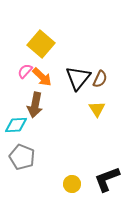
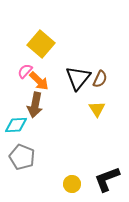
orange arrow: moved 3 px left, 4 px down
